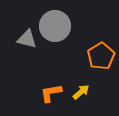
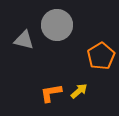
gray circle: moved 2 px right, 1 px up
gray triangle: moved 3 px left, 1 px down
yellow arrow: moved 2 px left, 1 px up
